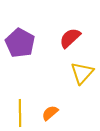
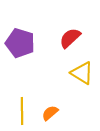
purple pentagon: rotated 12 degrees counterclockwise
yellow triangle: rotated 40 degrees counterclockwise
yellow line: moved 2 px right, 2 px up
